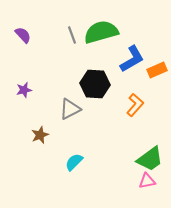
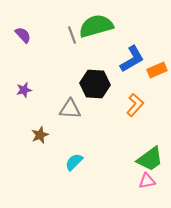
green semicircle: moved 5 px left, 6 px up
gray triangle: rotated 30 degrees clockwise
